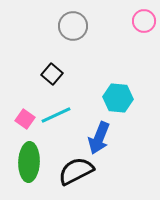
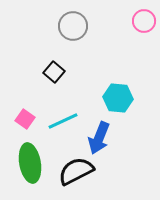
black square: moved 2 px right, 2 px up
cyan line: moved 7 px right, 6 px down
green ellipse: moved 1 px right, 1 px down; rotated 12 degrees counterclockwise
